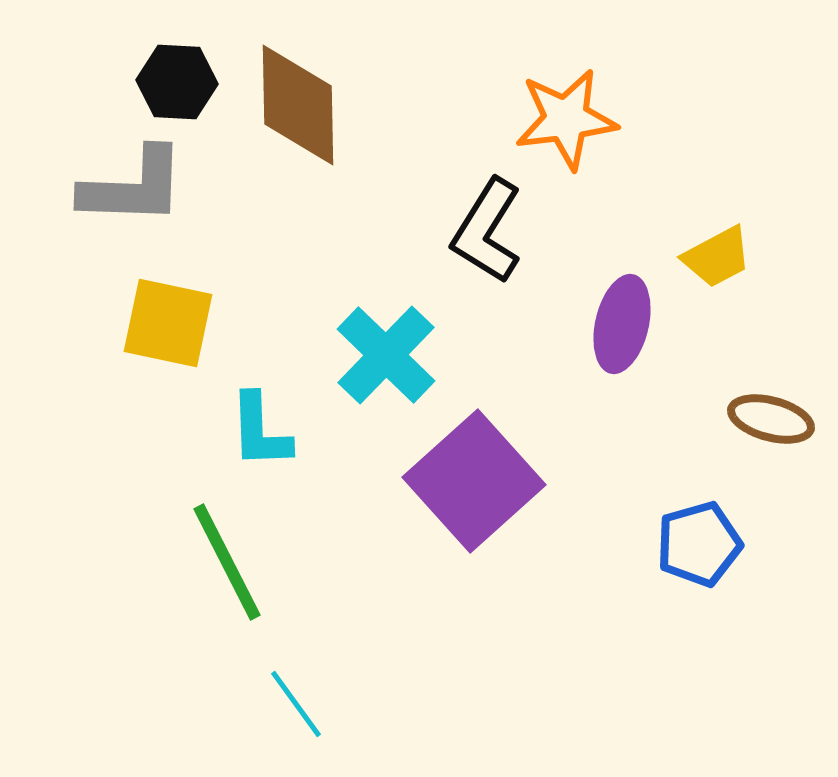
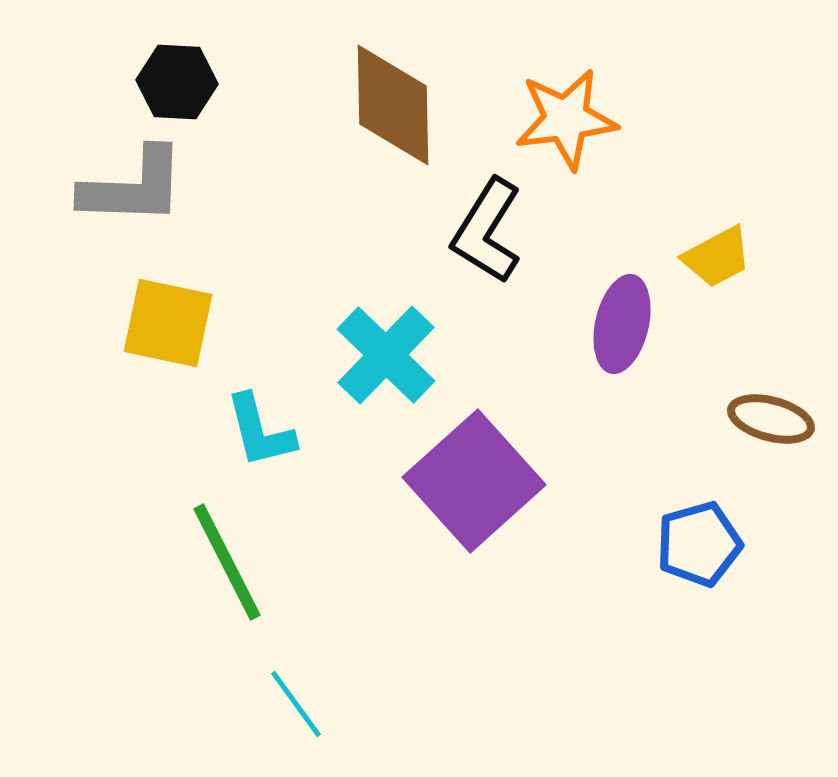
brown diamond: moved 95 px right
cyan L-shape: rotated 12 degrees counterclockwise
